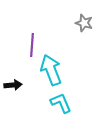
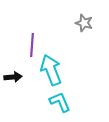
black arrow: moved 8 px up
cyan L-shape: moved 1 px left, 1 px up
